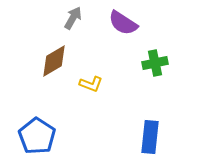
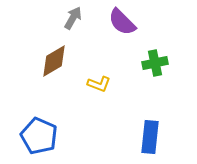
purple semicircle: moved 1 px left, 1 px up; rotated 12 degrees clockwise
yellow L-shape: moved 8 px right
blue pentagon: moved 2 px right; rotated 9 degrees counterclockwise
